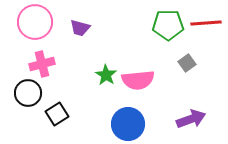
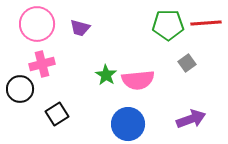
pink circle: moved 2 px right, 2 px down
black circle: moved 8 px left, 4 px up
